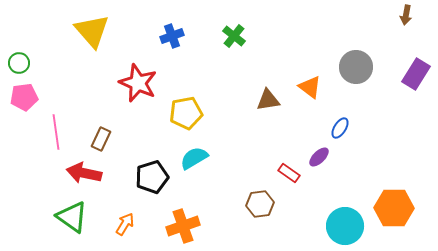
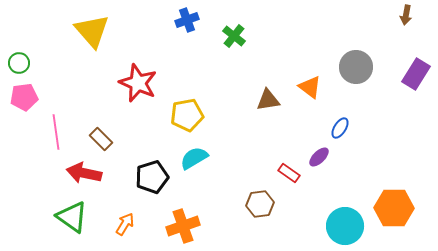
blue cross: moved 15 px right, 16 px up
yellow pentagon: moved 1 px right, 2 px down
brown rectangle: rotated 70 degrees counterclockwise
